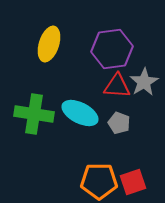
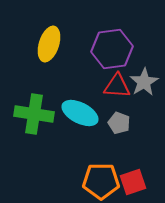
orange pentagon: moved 2 px right
